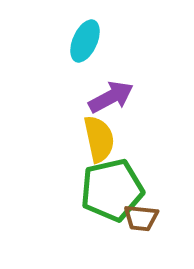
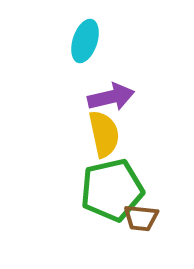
cyan ellipse: rotated 6 degrees counterclockwise
purple arrow: rotated 15 degrees clockwise
yellow semicircle: moved 5 px right, 5 px up
